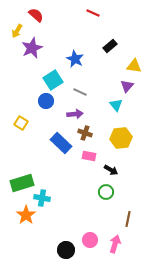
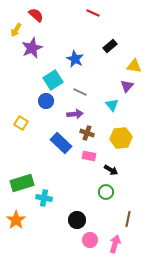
yellow arrow: moved 1 px left, 1 px up
cyan triangle: moved 4 px left
brown cross: moved 2 px right
cyan cross: moved 2 px right
orange star: moved 10 px left, 5 px down
black circle: moved 11 px right, 30 px up
